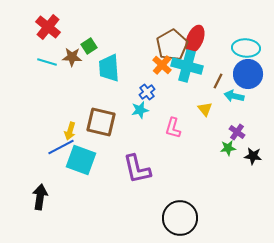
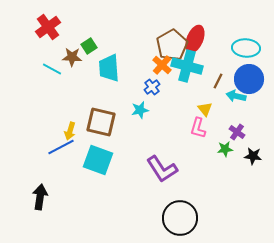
red cross: rotated 15 degrees clockwise
cyan line: moved 5 px right, 7 px down; rotated 12 degrees clockwise
blue circle: moved 1 px right, 5 px down
blue cross: moved 5 px right, 5 px up
cyan arrow: moved 2 px right
pink L-shape: moved 25 px right
green star: moved 3 px left, 1 px down
cyan square: moved 17 px right
purple L-shape: moved 25 px right; rotated 20 degrees counterclockwise
